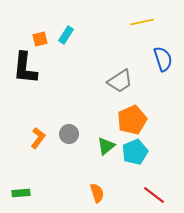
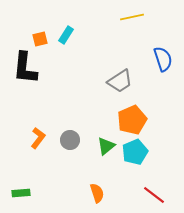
yellow line: moved 10 px left, 5 px up
gray circle: moved 1 px right, 6 px down
